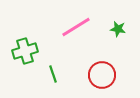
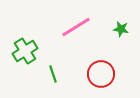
green star: moved 3 px right
green cross: rotated 15 degrees counterclockwise
red circle: moved 1 px left, 1 px up
